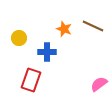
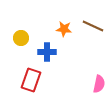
orange star: rotated 14 degrees counterclockwise
yellow circle: moved 2 px right
pink semicircle: rotated 138 degrees clockwise
